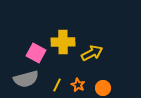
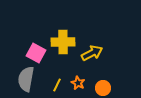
gray semicircle: rotated 115 degrees clockwise
orange star: moved 2 px up
